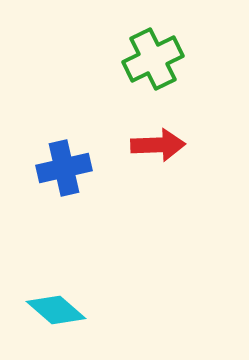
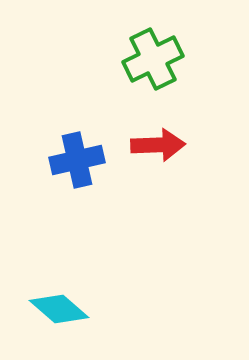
blue cross: moved 13 px right, 8 px up
cyan diamond: moved 3 px right, 1 px up
